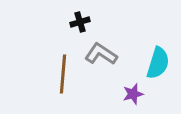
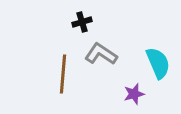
black cross: moved 2 px right
cyan semicircle: rotated 40 degrees counterclockwise
purple star: moved 1 px right
